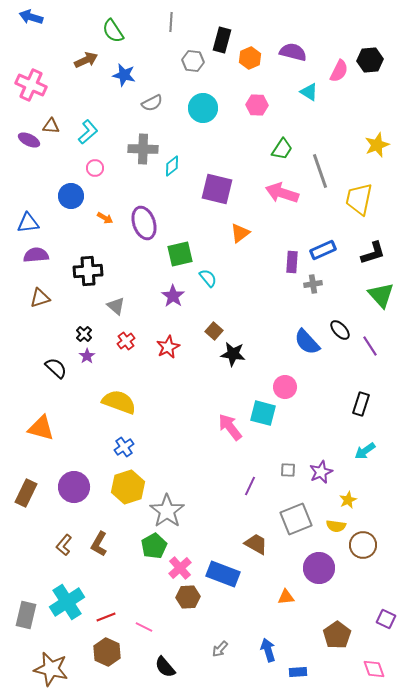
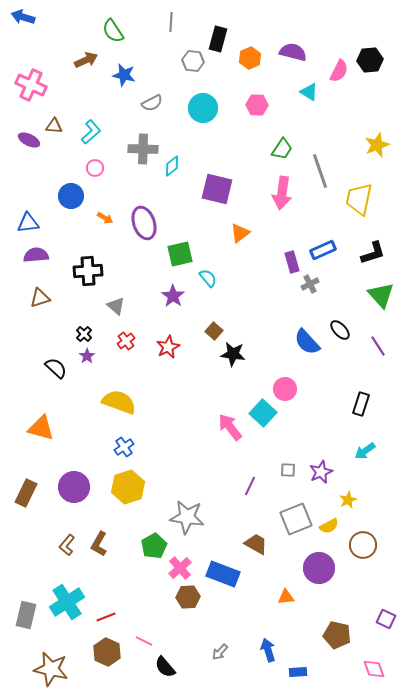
blue arrow at (31, 17): moved 8 px left
black rectangle at (222, 40): moved 4 px left, 1 px up
brown triangle at (51, 126): moved 3 px right
cyan L-shape at (88, 132): moved 3 px right
pink arrow at (282, 193): rotated 100 degrees counterclockwise
purple rectangle at (292, 262): rotated 20 degrees counterclockwise
gray cross at (313, 284): moved 3 px left; rotated 18 degrees counterclockwise
purple line at (370, 346): moved 8 px right
pink circle at (285, 387): moved 2 px down
cyan square at (263, 413): rotated 28 degrees clockwise
gray star at (167, 511): moved 20 px right, 6 px down; rotated 28 degrees counterclockwise
yellow semicircle at (336, 526): moved 7 px left; rotated 36 degrees counterclockwise
brown L-shape at (64, 545): moved 3 px right
pink line at (144, 627): moved 14 px down
brown pentagon at (337, 635): rotated 24 degrees counterclockwise
gray arrow at (220, 649): moved 3 px down
